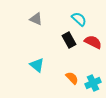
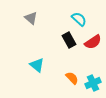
gray triangle: moved 5 px left, 1 px up; rotated 16 degrees clockwise
red semicircle: rotated 120 degrees clockwise
